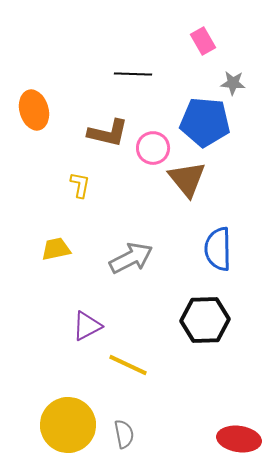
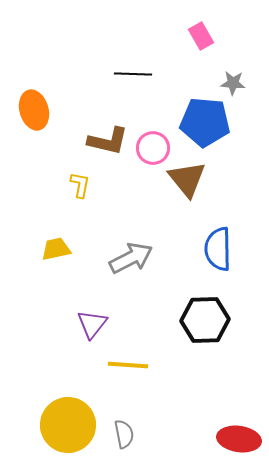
pink rectangle: moved 2 px left, 5 px up
brown L-shape: moved 8 px down
purple triangle: moved 5 px right, 2 px up; rotated 24 degrees counterclockwise
yellow line: rotated 21 degrees counterclockwise
